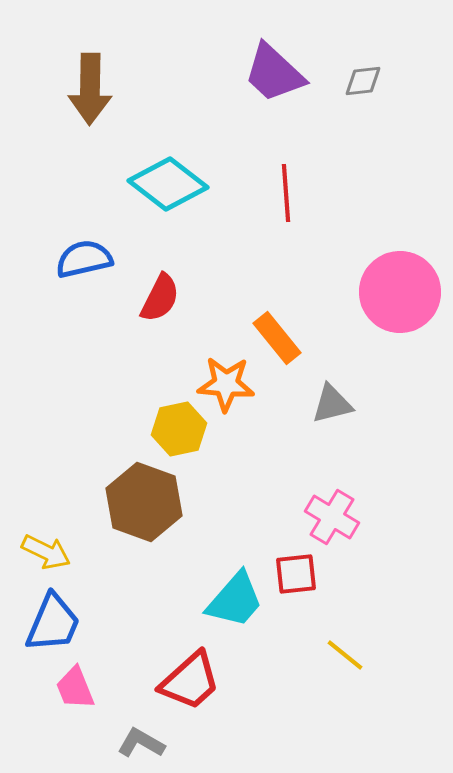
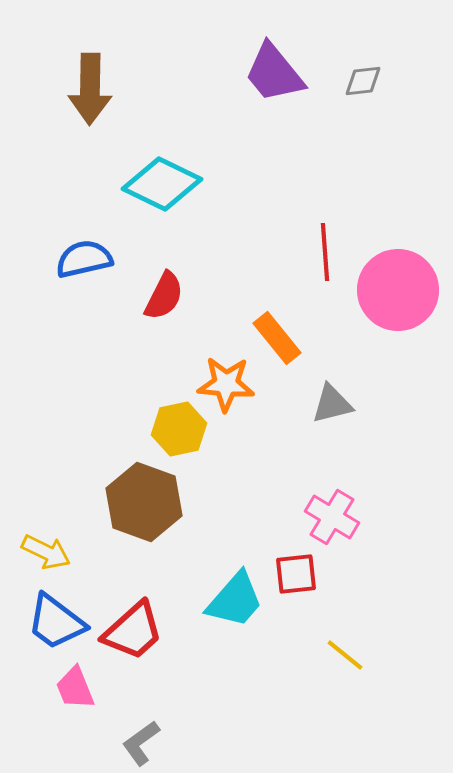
purple trapezoid: rotated 8 degrees clockwise
cyan diamond: moved 6 px left; rotated 12 degrees counterclockwise
red line: moved 39 px right, 59 px down
pink circle: moved 2 px left, 2 px up
red semicircle: moved 4 px right, 2 px up
blue trapezoid: moved 3 px right, 1 px up; rotated 104 degrees clockwise
red trapezoid: moved 57 px left, 50 px up
gray L-shape: rotated 66 degrees counterclockwise
